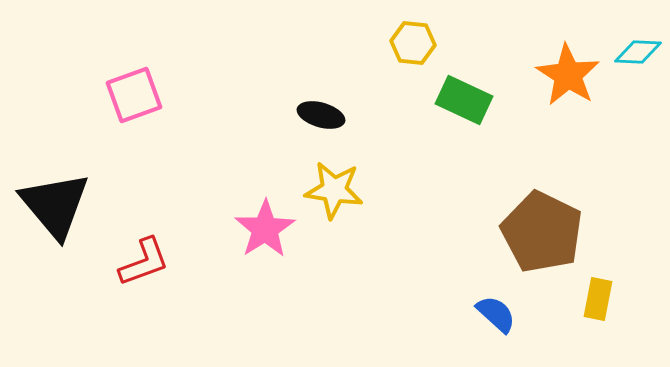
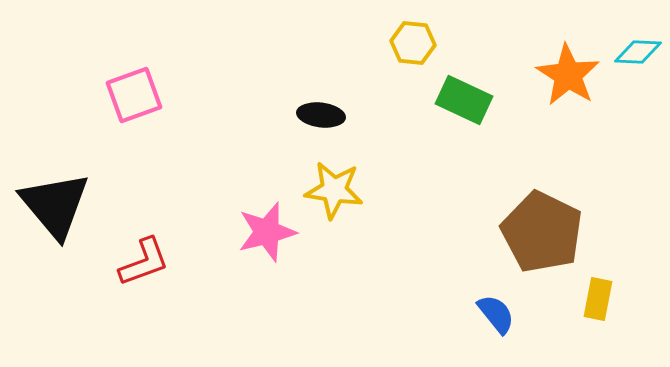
black ellipse: rotated 9 degrees counterclockwise
pink star: moved 2 px right, 3 px down; rotated 18 degrees clockwise
blue semicircle: rotated 9 degrees clockwise
